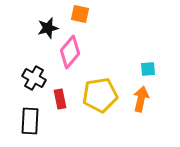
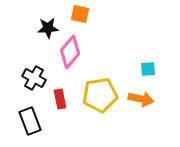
black star: rotated 10 degrees clockwise
orange arrow: rotated 90 degrees clockwise
black rectangle: rotated 24 degrees counterclockwise
